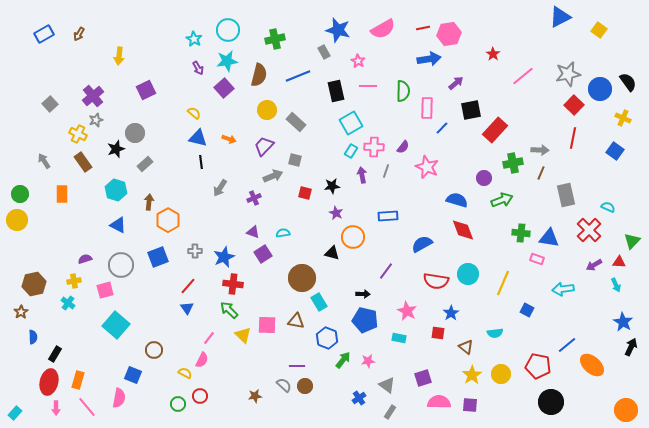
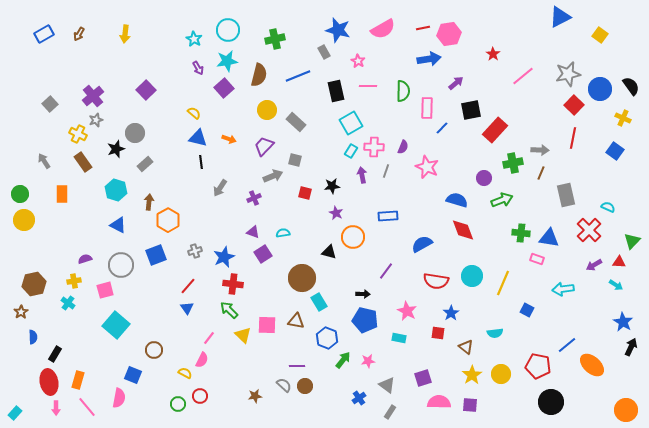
yellow square at (599, 30): moved 1 px right, 5 px down
yellow arrow at (119, 56): moved 6 px right, 22 px up
black semicircle at (628, 82): moved 3 px right, 4 px down
purple square at (146, 90): rotated 18 degrees counterclockwise
purple semicircle at (403, 147): rotated 16 degrees counterclockwise
yellow circle at (17, 220): moved 7 px right
gray cross at (195, 251): rotated 16 degrees counterclockwise
black triangle at (332, 253): moved 3 px left, 1 px up
blue square at (158, 257): moved 2 px left, 2 px up
cyan circle at (468, 274): moved 4 px right, 2 px down
cyan arrow at (616, 285): rotated 32 degrees counterclockwise
red ellipse at (49, 382): rotated 25 degrees counterclockwise
